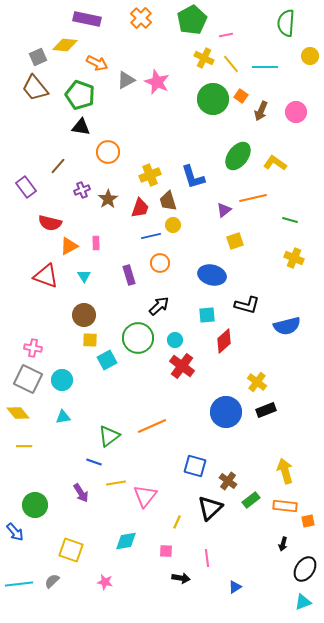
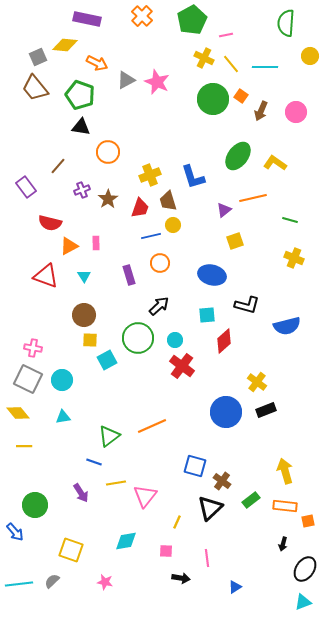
orange cross at (141, 18): moved 1 px right, 2 px up
brown cross at (228, 481): moved 6 px left
